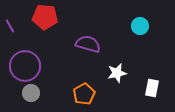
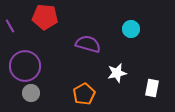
cyan circle: moved 9 px left, 3 px down
